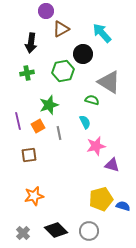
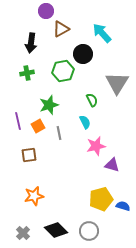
gray triangle: moved 8 px right, 1 px down; rotated 30 degrees clockwise
green semicircle: rotated 48 degrees clockwise
